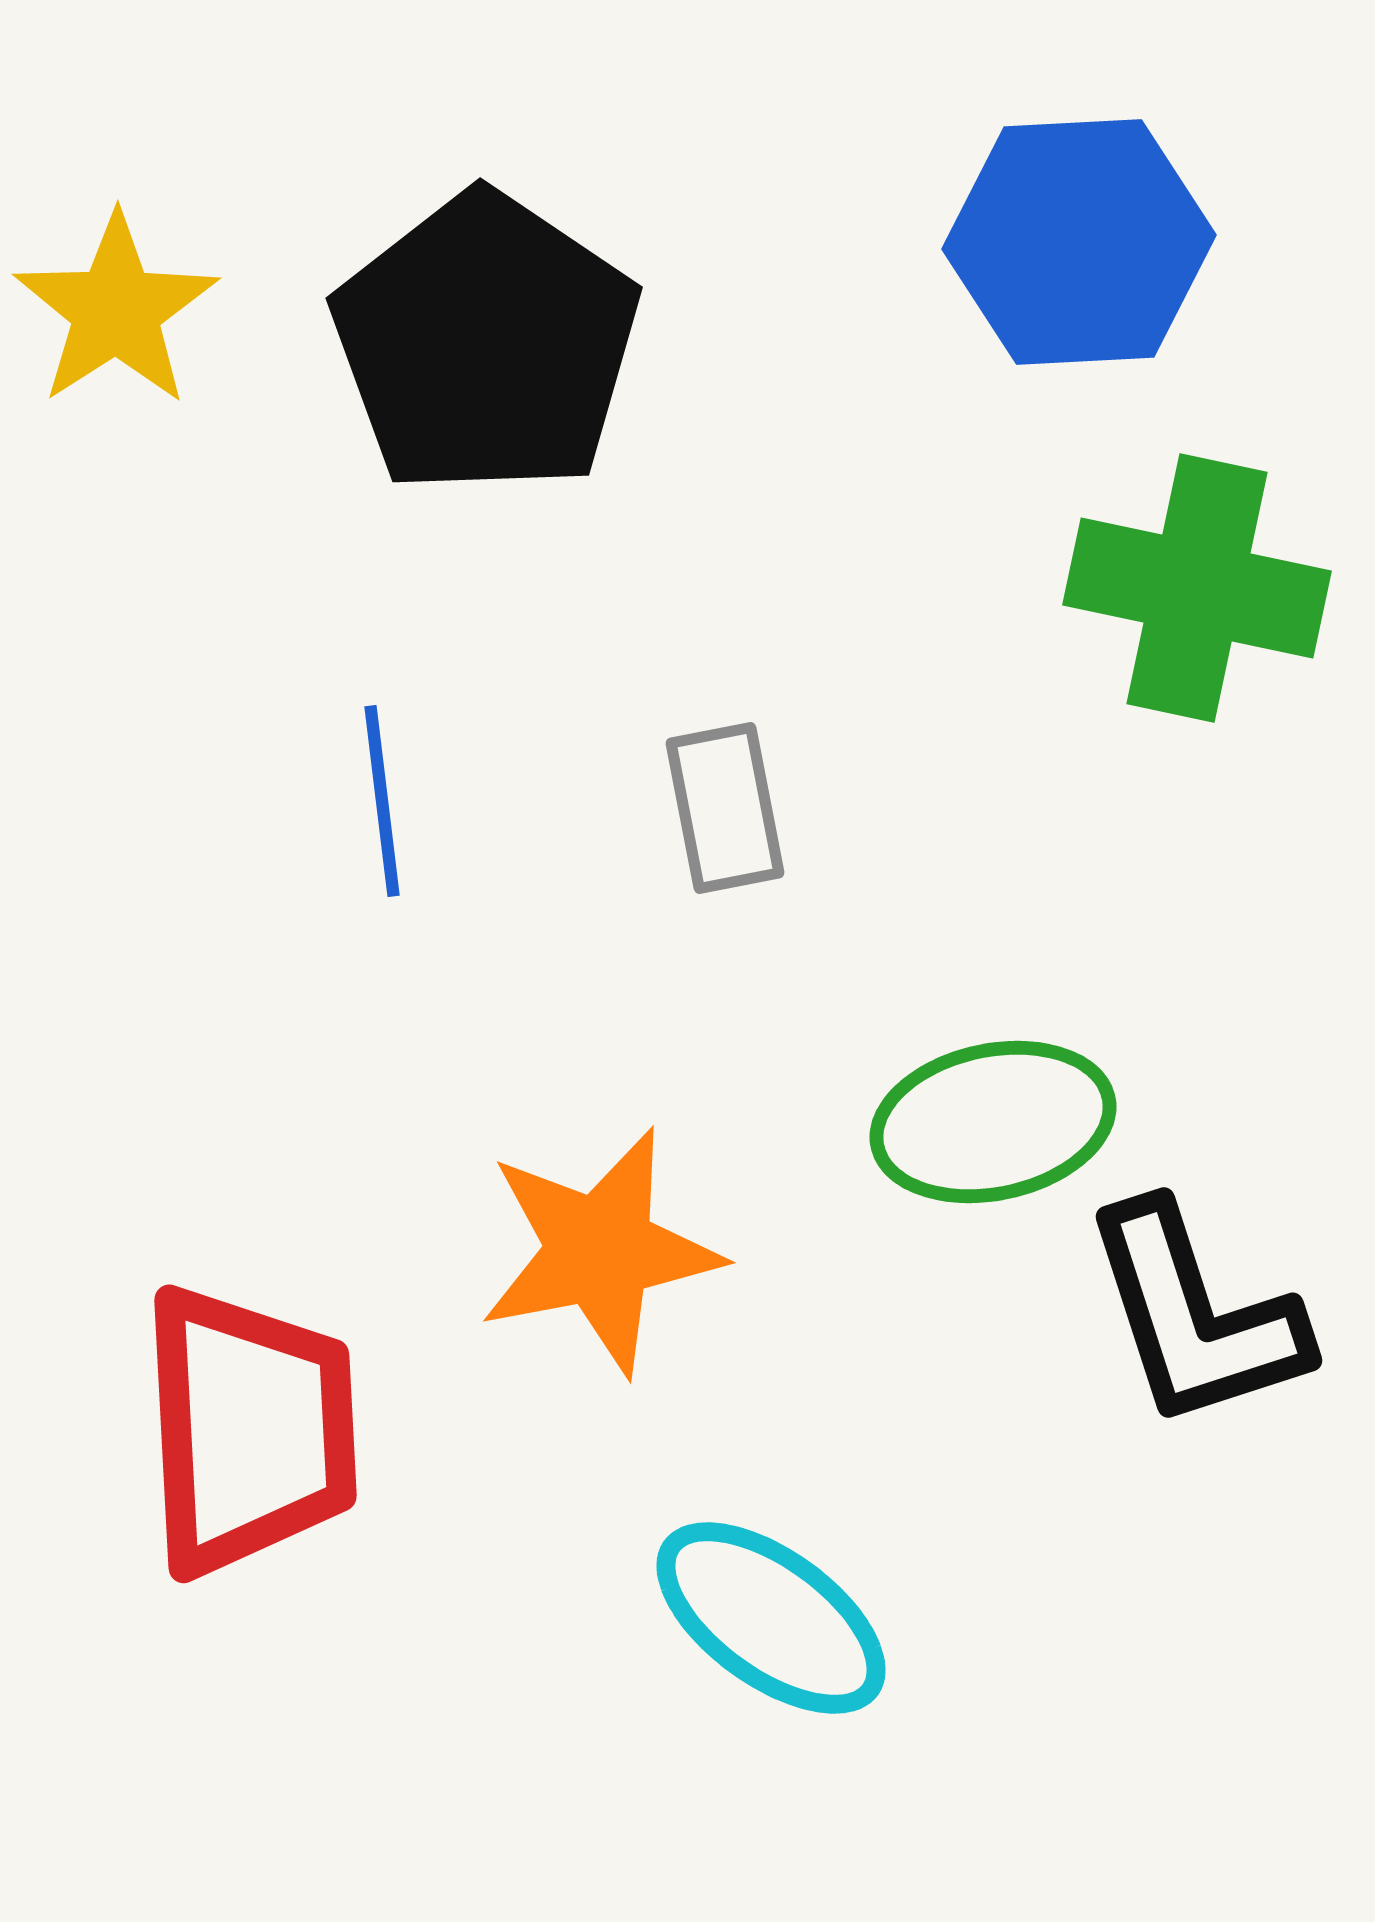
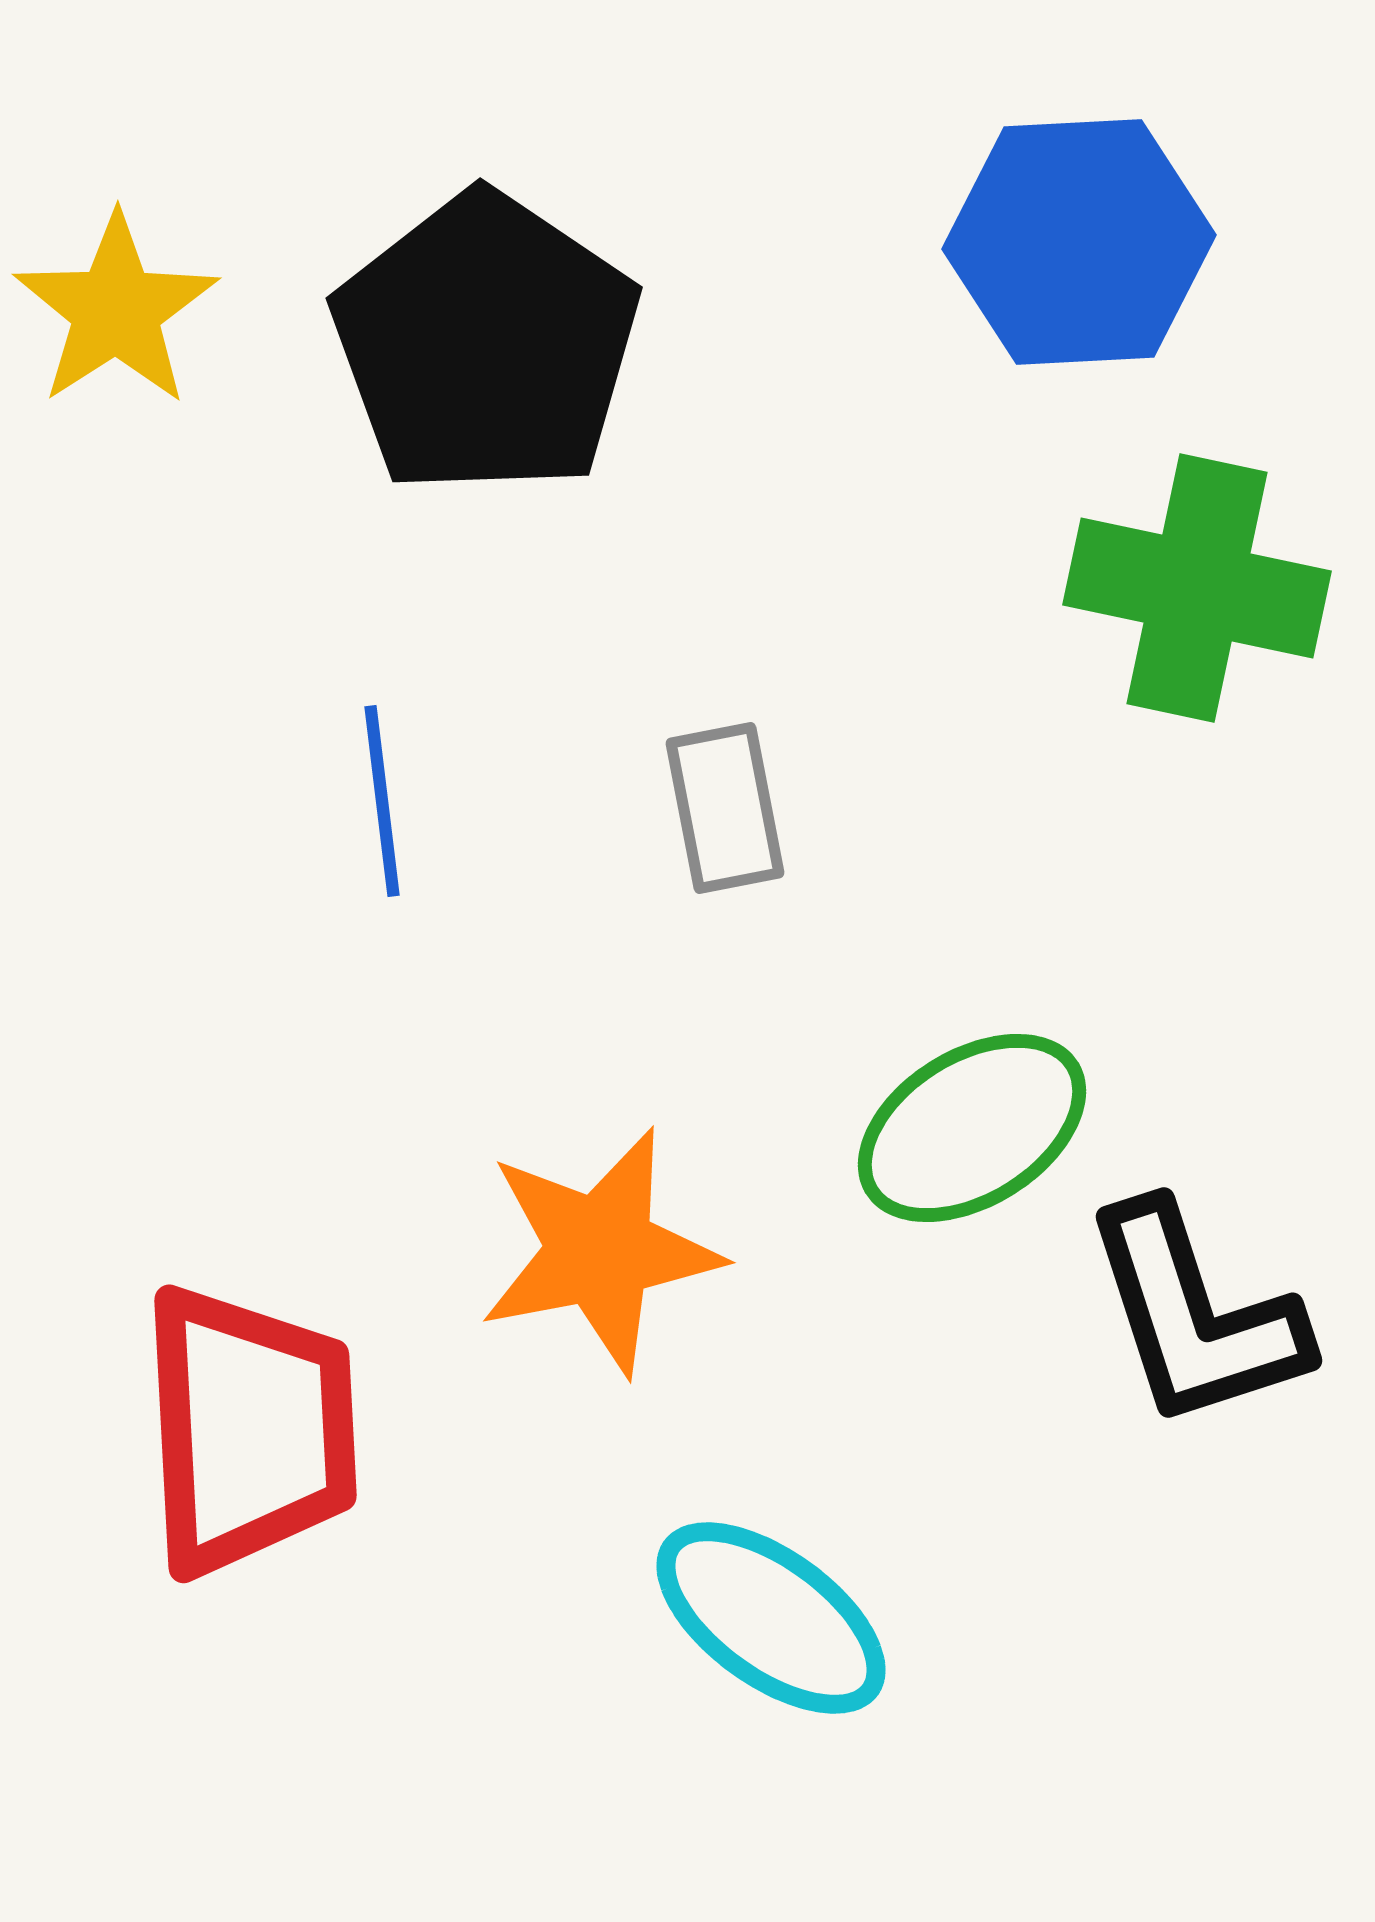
green ellipse: moved 21 px left, 6 px down; rotated 20 degrees counterclockwise
